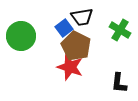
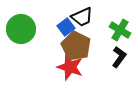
black trapezoid: rotated 15 degrees counterclockwise
blue square: moved 2 px right, 1 px up
green circle: moved 7 px up
black L-shape: moved 26 px up; rotated 150 degrees counterclockwise
